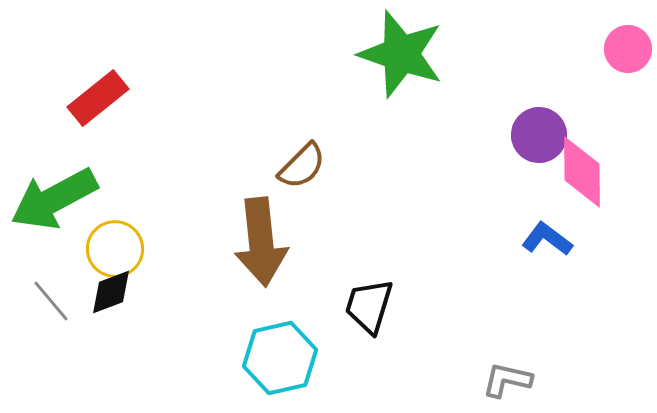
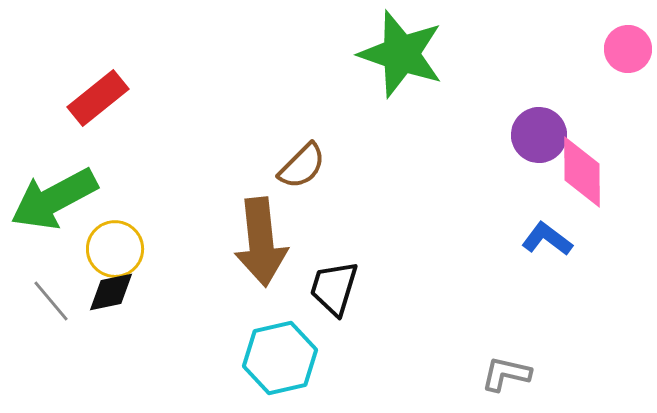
black diamond: rotated 9 degrees clockwise
black trapezoid: moved 35 px left, 18 px up
gray L-shape: moved 1 px left, 6 px up
